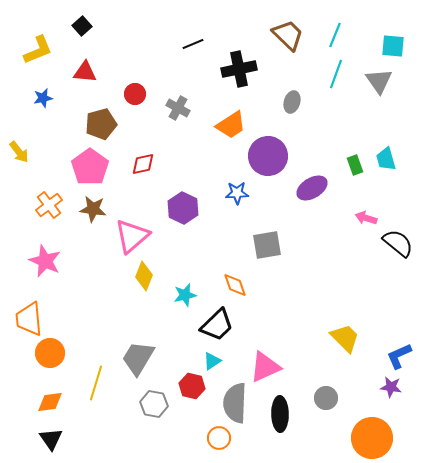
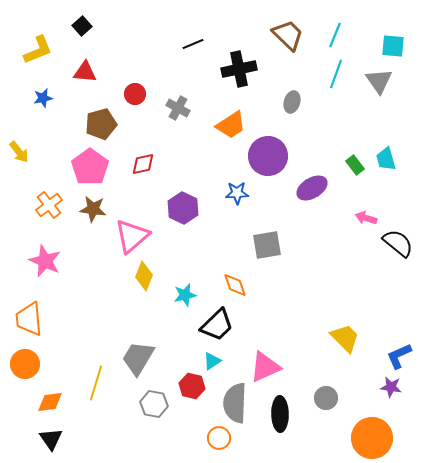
green rectangle at (355, 165): rotated 18 degrees counterclockwise
orange circle at (50, 353): moved 25 px left, 11 px down
